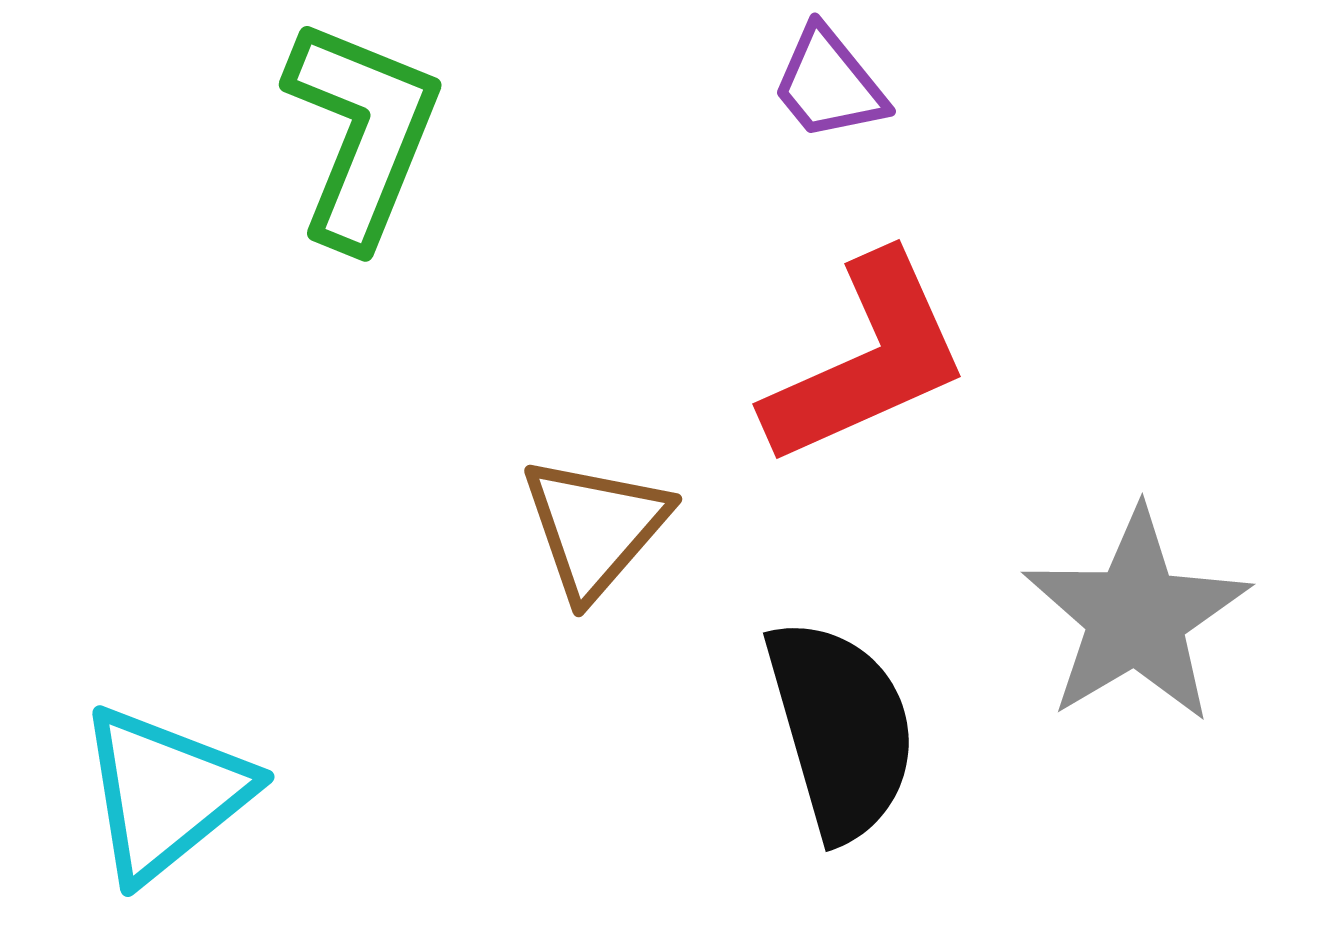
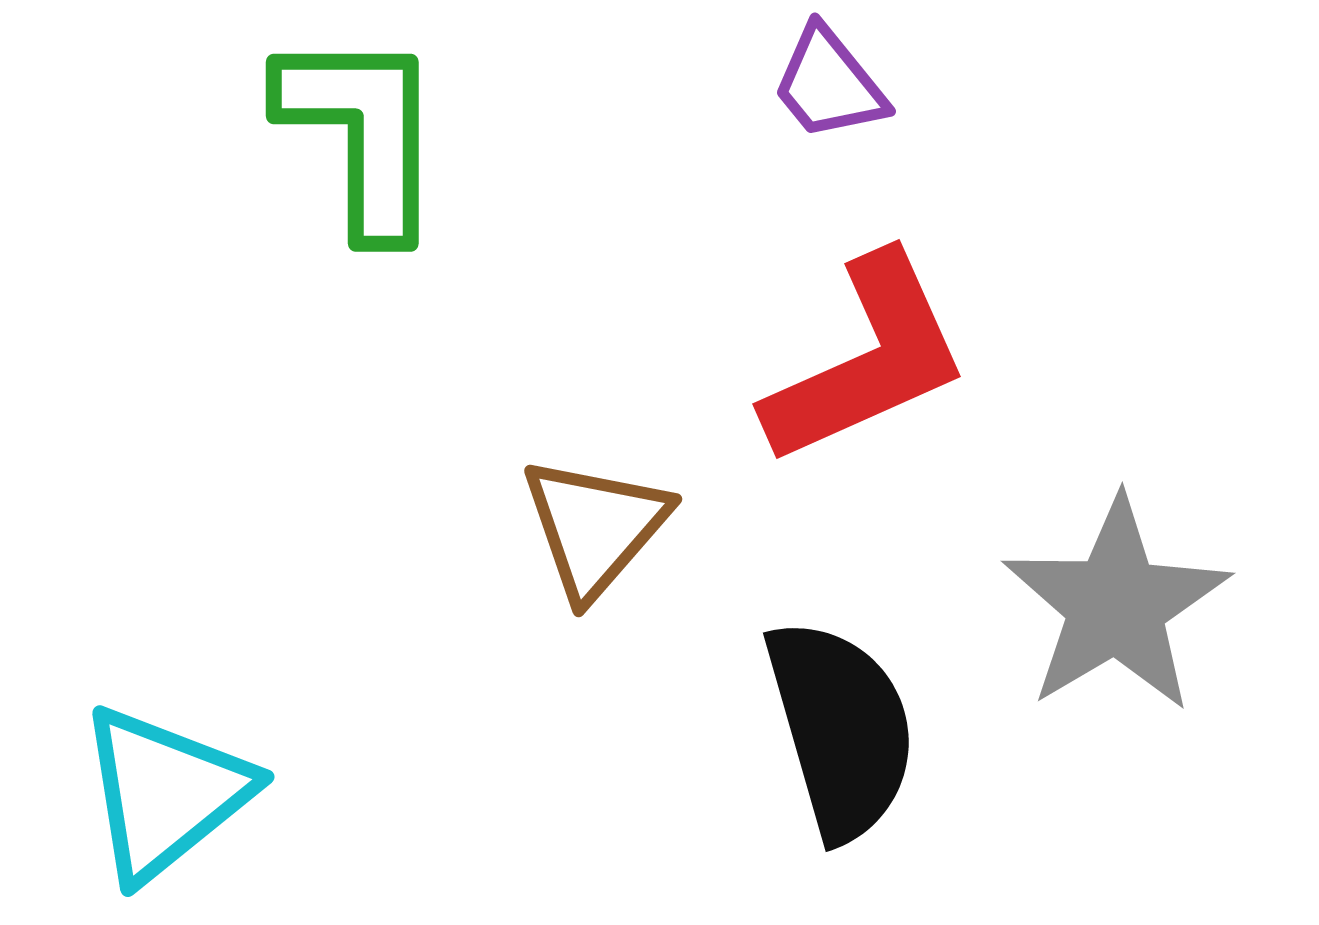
green L-shape: rotated 22 degrees counterclockwise
gray star: moved 20 px left, 11 px up
